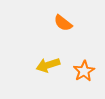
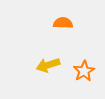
orange semicircle: rotated 144 degrees clockwise
